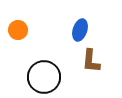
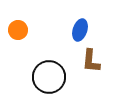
black circle: moved 5 px right
